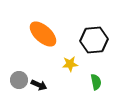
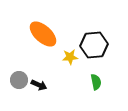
black hexagon: moved 5 px down
yellow star: moved 7 px up
